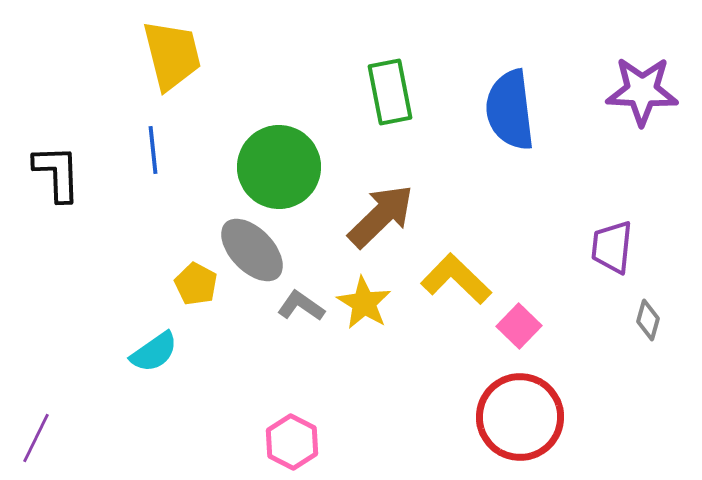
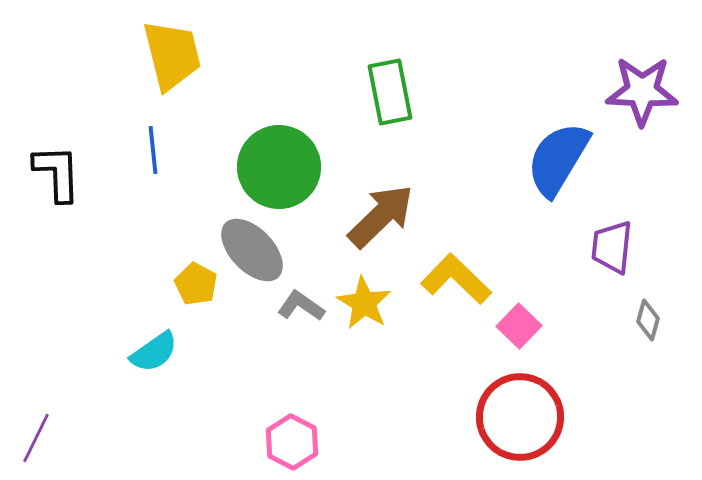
blue semicircle: moved 48 px right, 49 px down; rotated 38 degrees clockwise
